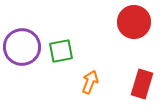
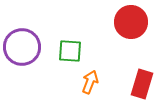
red circle: moved 3 px left
green square: moved 9 px right; rotated 15 degrees clockwise
